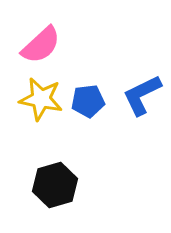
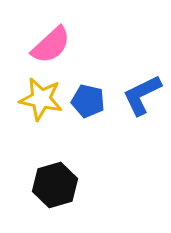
pink semicircle: moved 10 px right
blue pentagon: rotated 20 degrees clockwise
